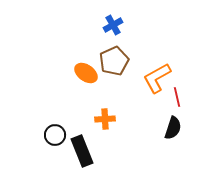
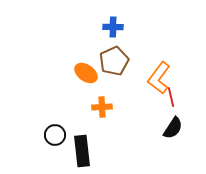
blue cross: moved 2 px down; rotated 30 degrees clockwise
orange L-shape: moved 2 px right; rotated 24 degrees counterclockwise
red line: moved 6 px left
orange cross: moved 3 px left, 12 px up
black semicircle: rotated 15 degrees clockwise
black rectangle: rotated 16 degrees clockwise
